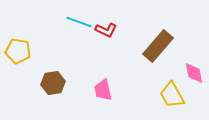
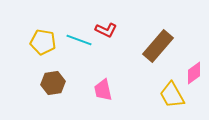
cyan line: moved 18 px down
yellow pentagon: moved 25 px right, 9 px up
pink diamond: rotated 65 degrees clockwise
